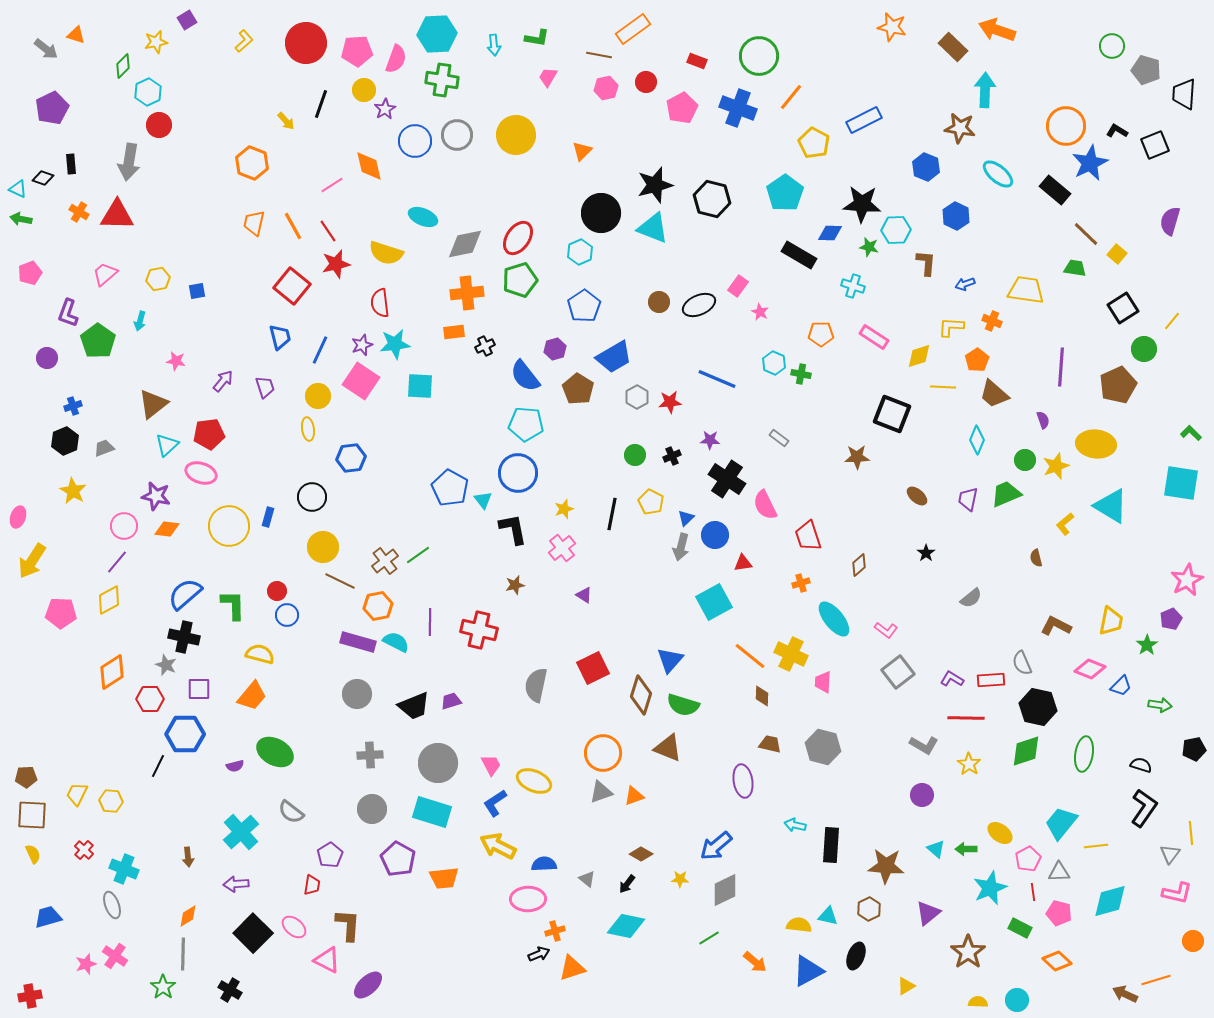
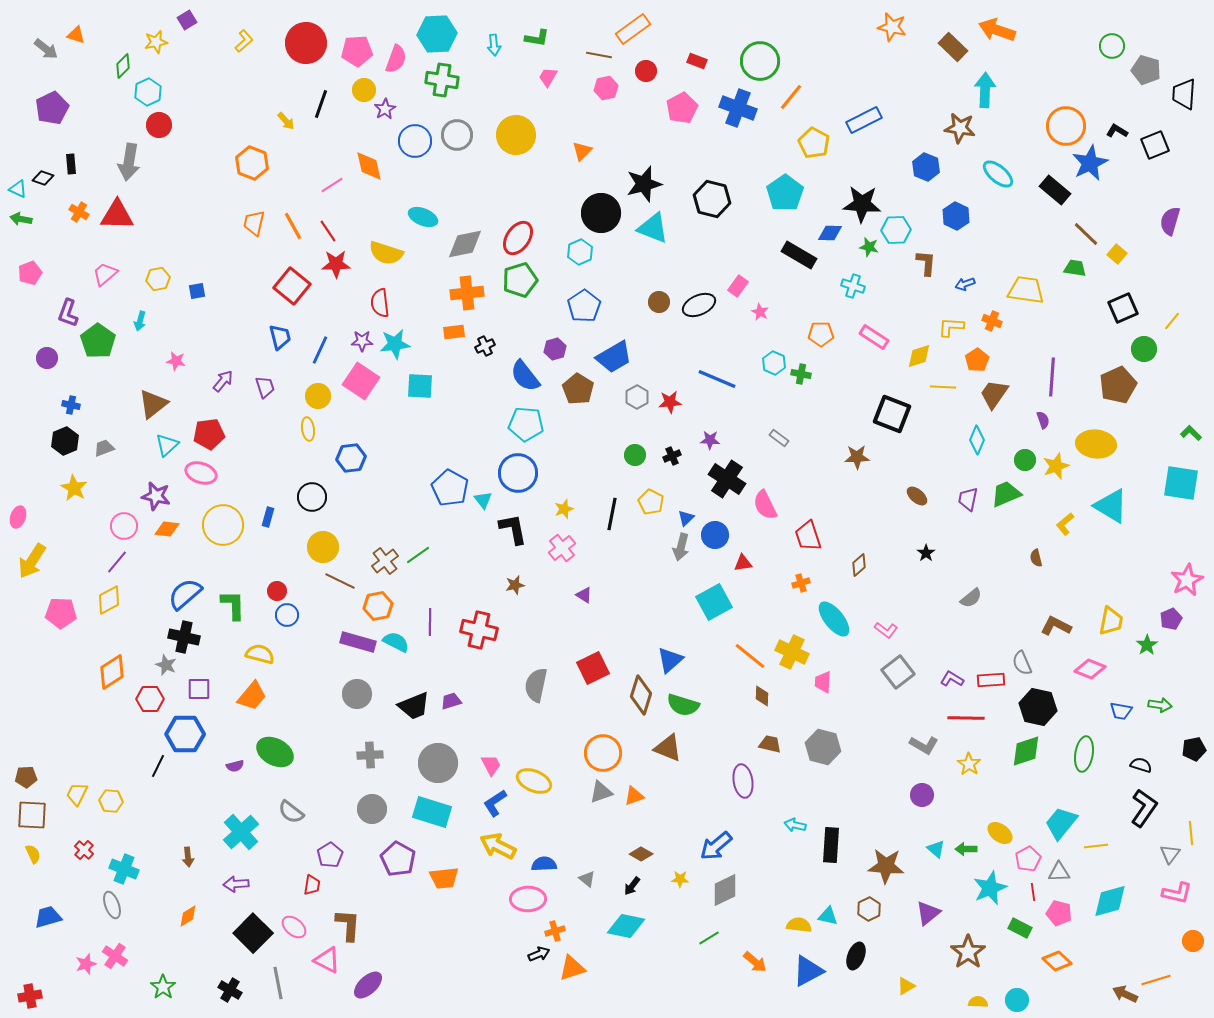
green circle at (759, 56): moved 1 px right, 5 px down
red circle at (646, 82): moved 11 px up
black star at (655, 185): moved 11 px left, 1 px up
red star at (336, 264): rotated 12 degrees clockwise
black square at (1123, 308): rotated 8 degrees clockwise
purple star at (362, 345): moved 4 px up; rotated 20 degrees clockwise
purple line at (1061, 367): moved 9 px left, 10 px down
brown trapezoid at (994, 394): rotated 84 degrees clockwise
blue cross at (73, 406): moved 2 px left, 1 px up; rotated 30 degrees clockwise
yellow star at (73, 491): moved 1 px right, 3 px up
yellow circle at (229, 526): moved 6 px left, 1 px up
yellow cross at (791, 654): moved 1 px right, 2 px up
blue triangle at (670, 660): rotated 8 degrees clockwise
blue trapezoid at (1121, 686): moved 25 px down; rotated 55 degrees clockwise
black arrow at (627, 884): moved 5 px right, 2 px down
gray line at (183, 954): moved 95 px right, 29 px down; rotated 12 degrees counterclockwise
